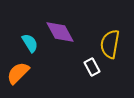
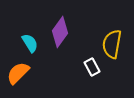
purple diamond: rotated 64 degrees clockwise
yellow semicircle: moved 2 px right
